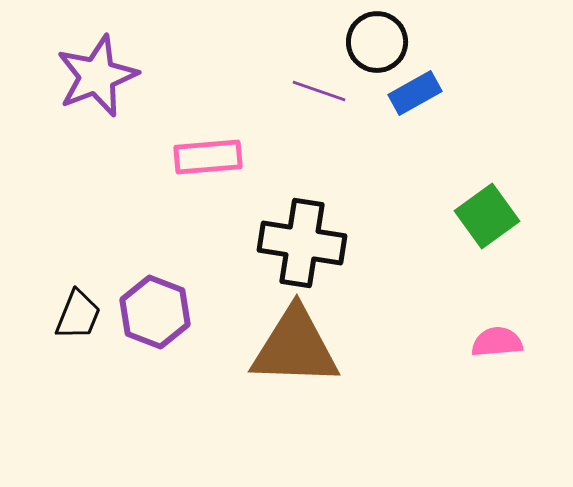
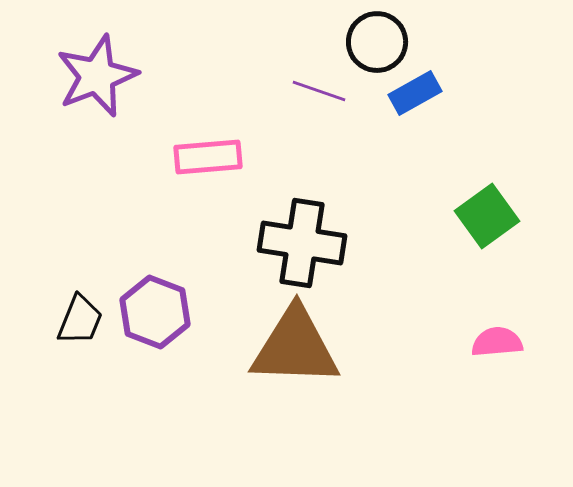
black trapezoid: moved 2 px right, 5 px down
